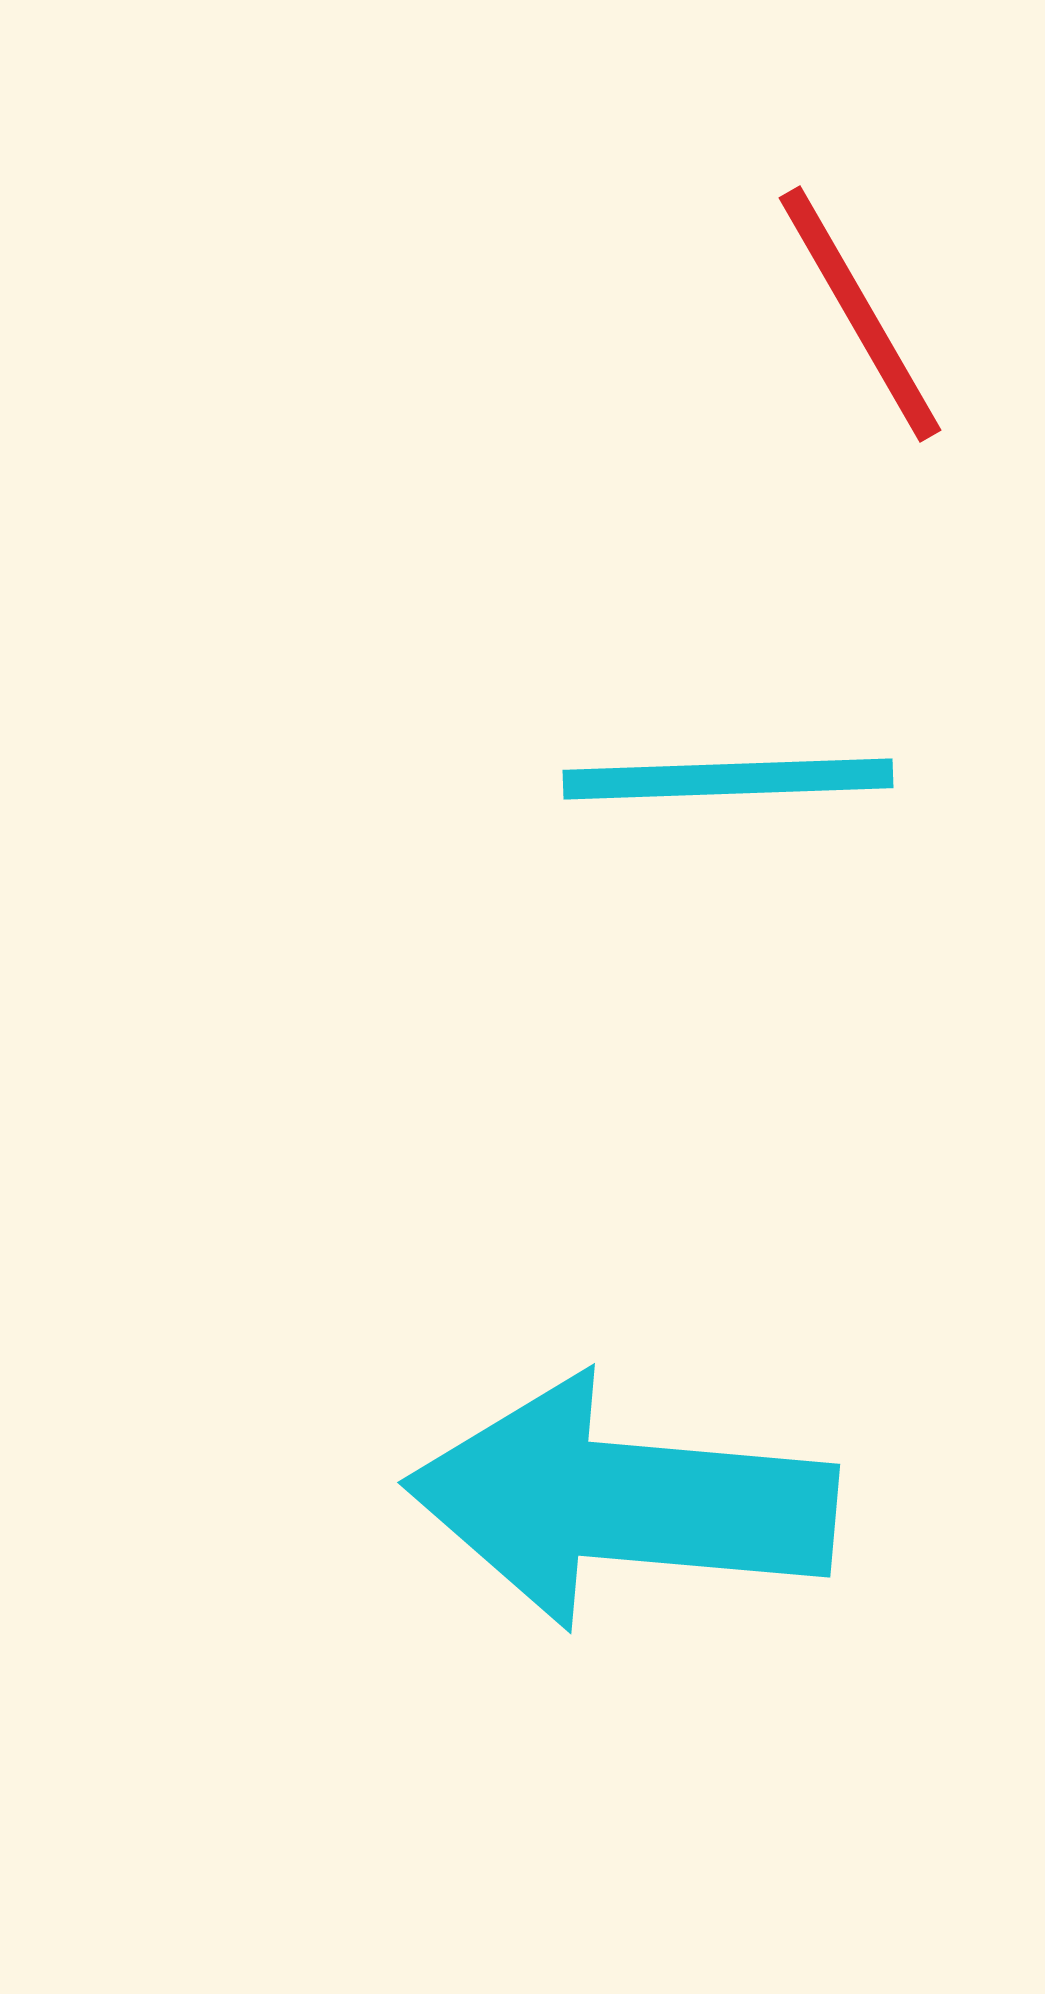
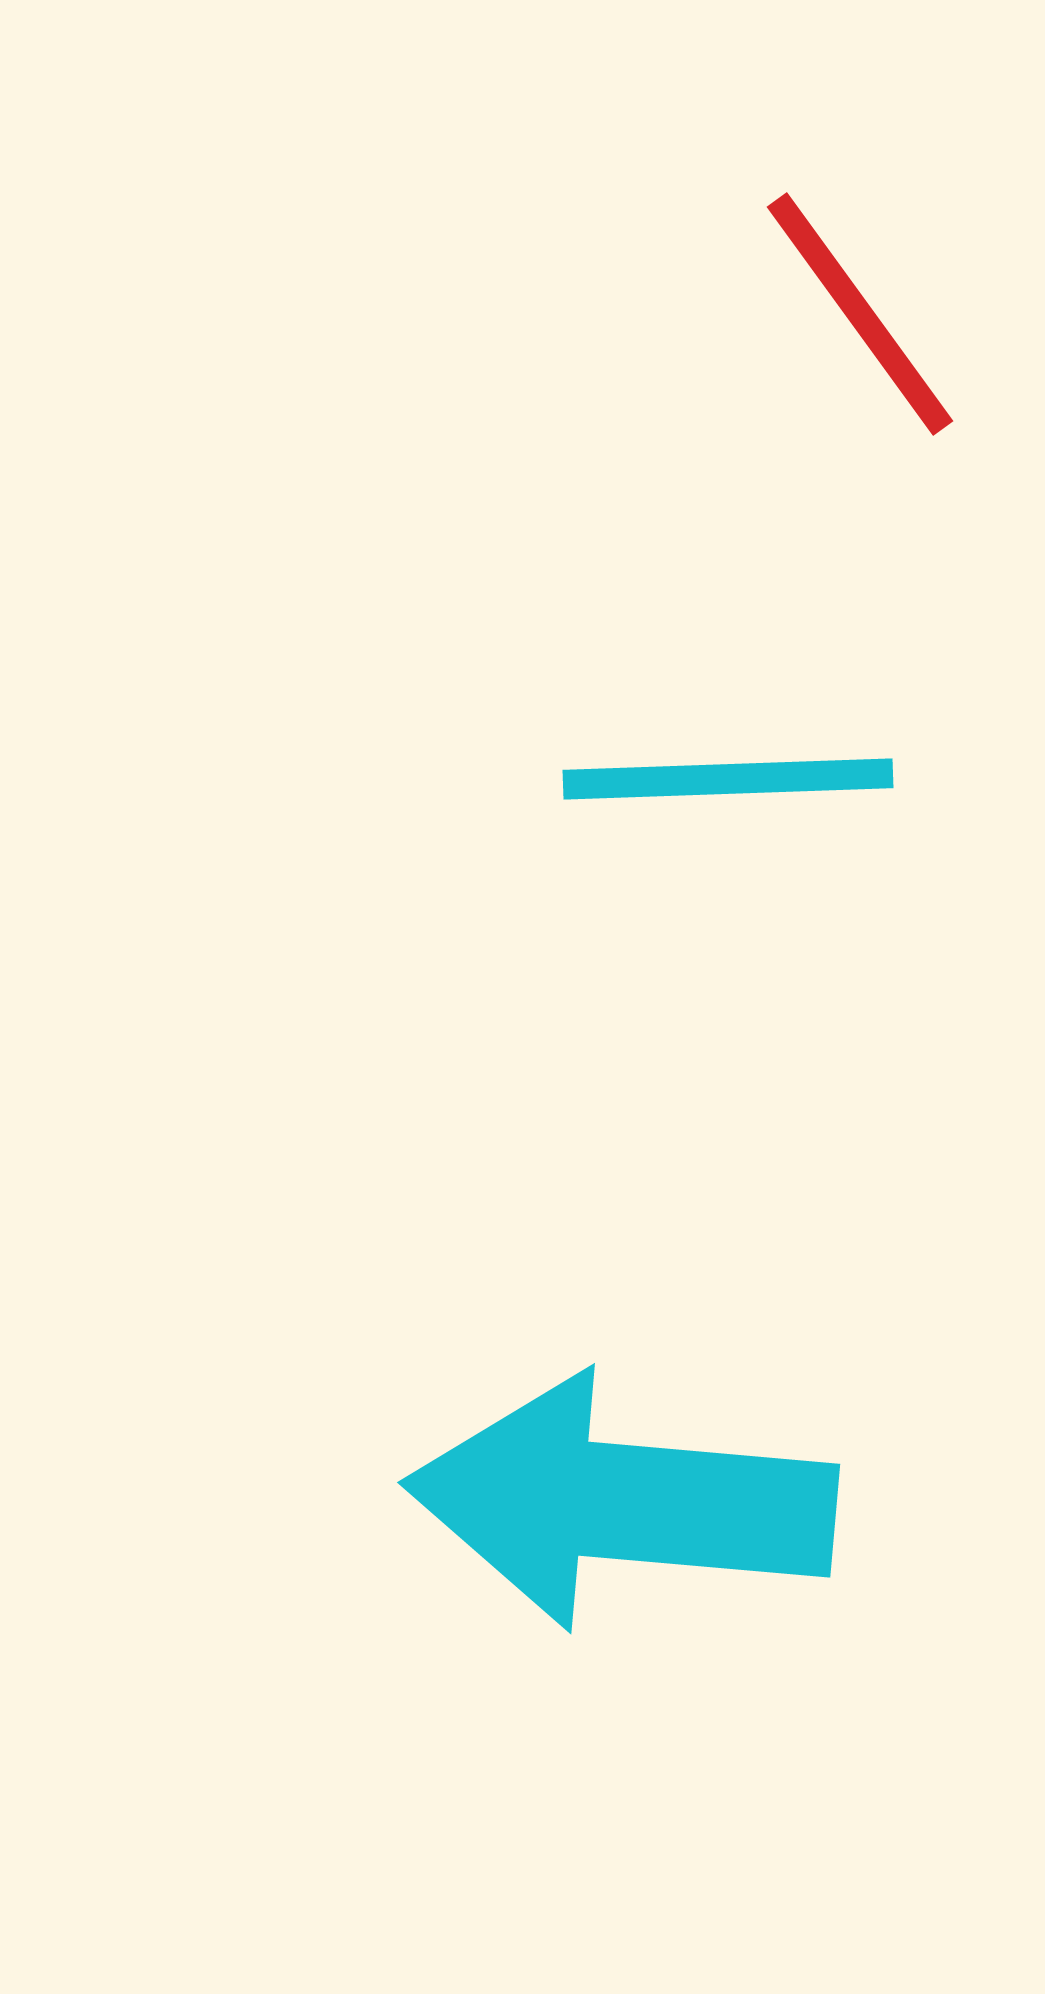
red line: rotated 6 degrees counterclockwise
